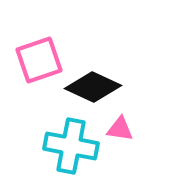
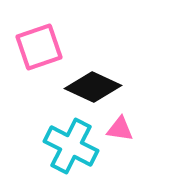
pink square: moved 13 px up
cyan cross: rotated 16 degrees clockwise
